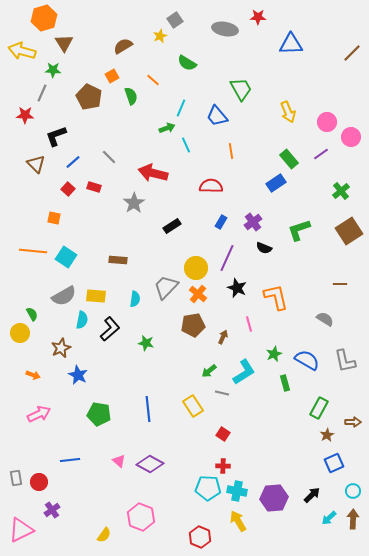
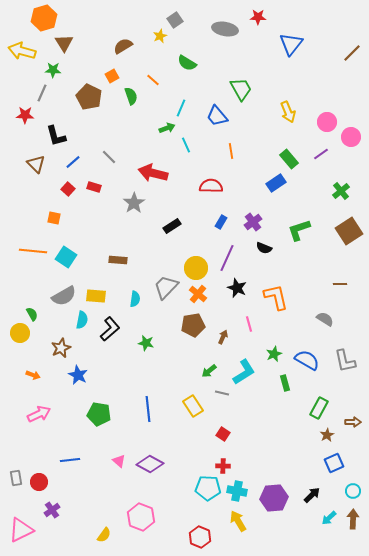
blue triangle at (291, 44): rotated 50 degrees counterclockwise
black L-shape at (56, 136): rotated 85 degrees counterclockwise
